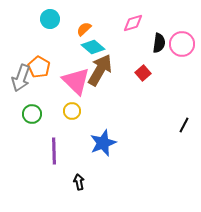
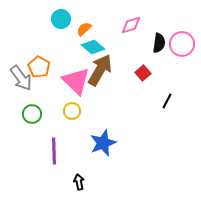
cyan circle: moved 11 px right
pink diamond: moved 2 px left, 2 px down
gray arrow: rotated 56 degrees counterclockwise
black line: moved 17 px left, 24 px up
